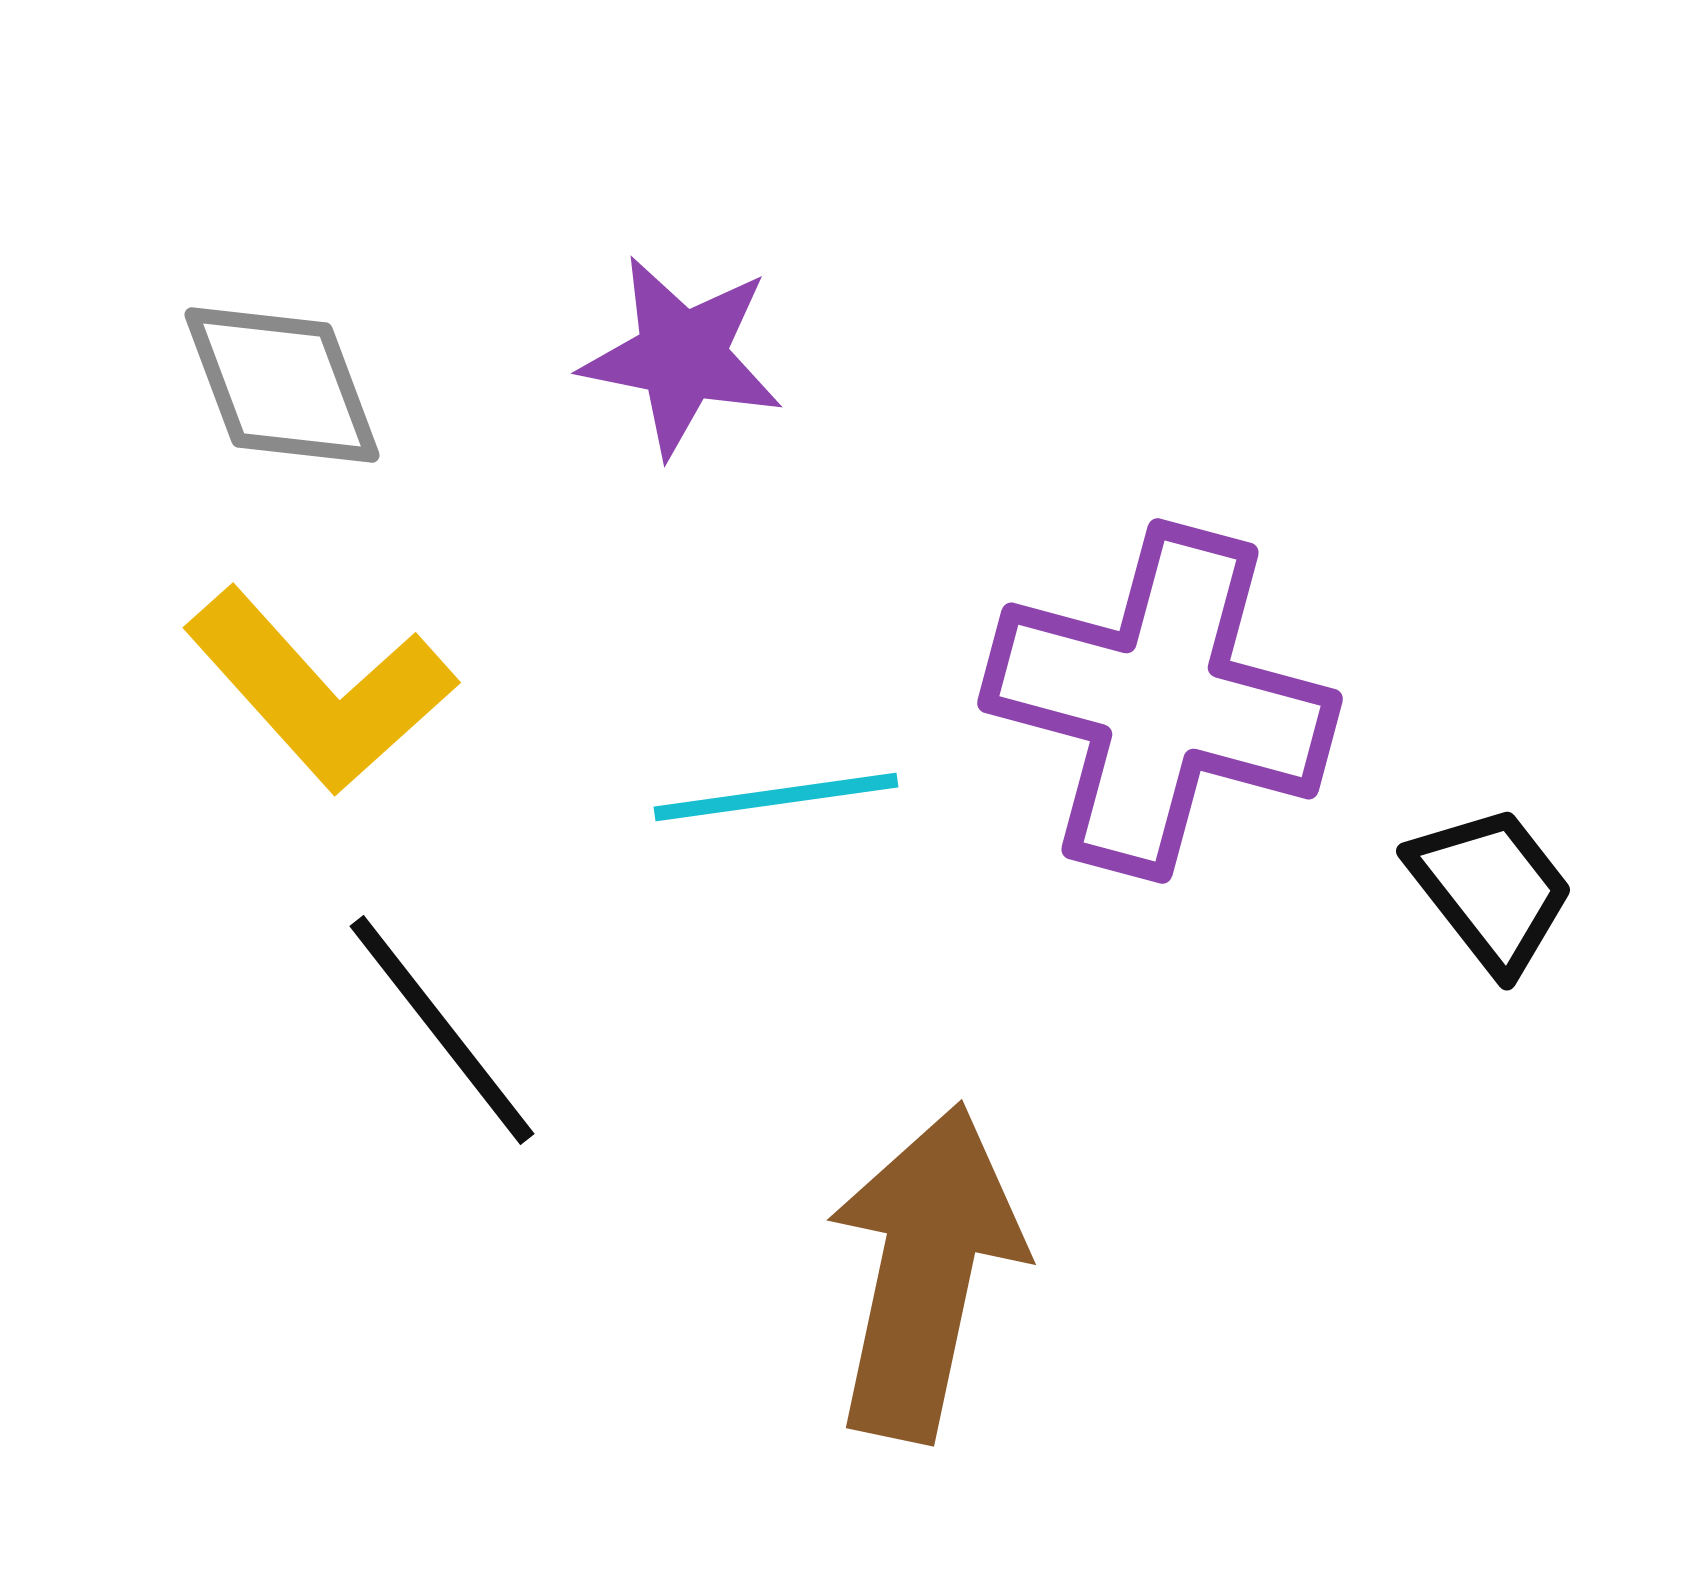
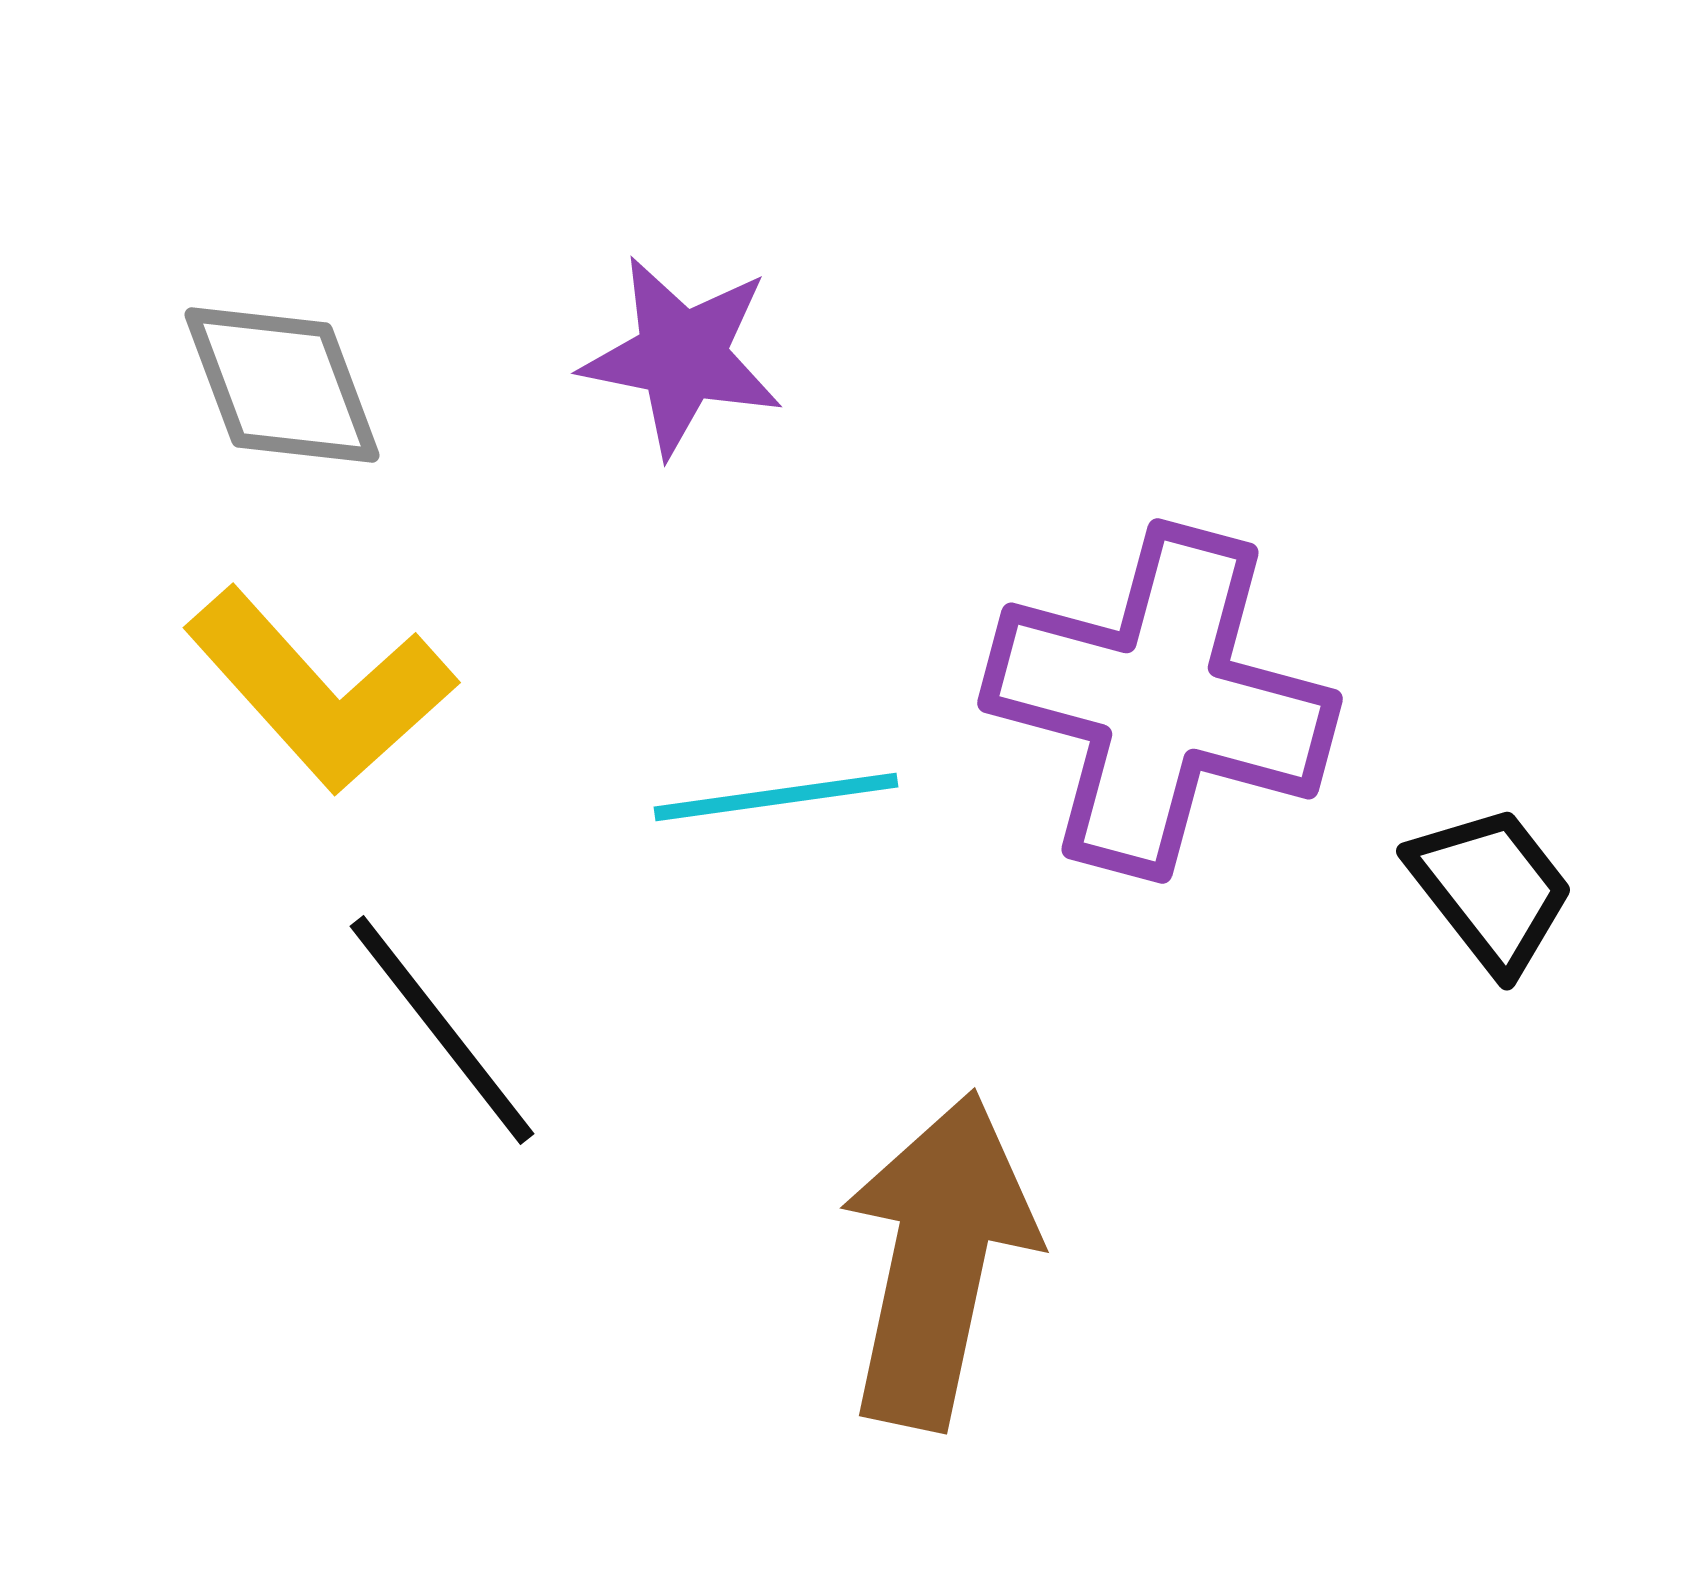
brown arrow: moved 13 px right, 12 px up
